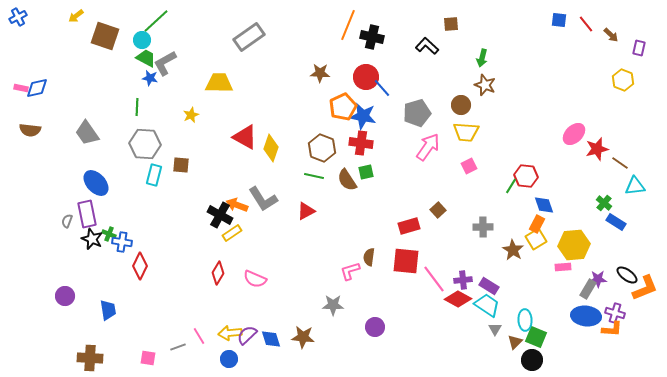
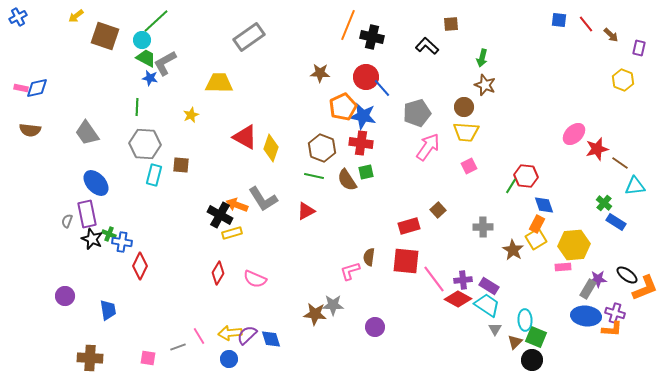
brown circle at (461, 105): moved 3 px right, 2 px down
yellow rectangle at (232, 233): rotated 18 degrees clockwise
brown star at (303, 337): moved 12 px right, 23 px up
